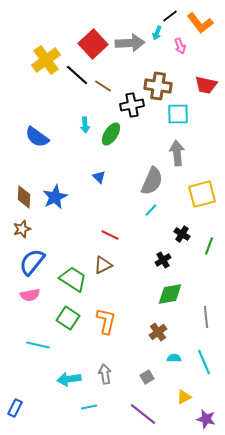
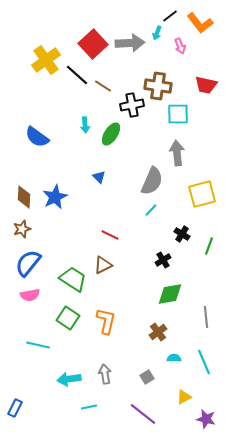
blue semicircle at (32, 262): moved 4 px left, 1 px down
